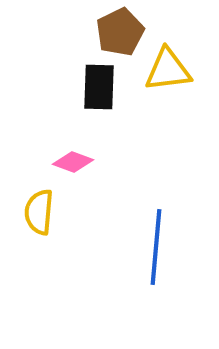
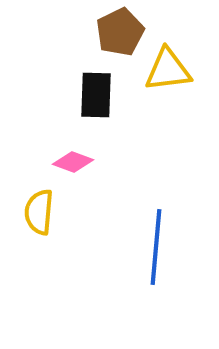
black rectangle: moved 3 px left, 8 px down
